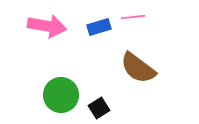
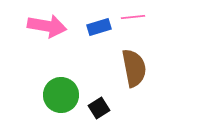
brown semicircle: moved 4 px left; rotated 138 degrees counterclockwise
